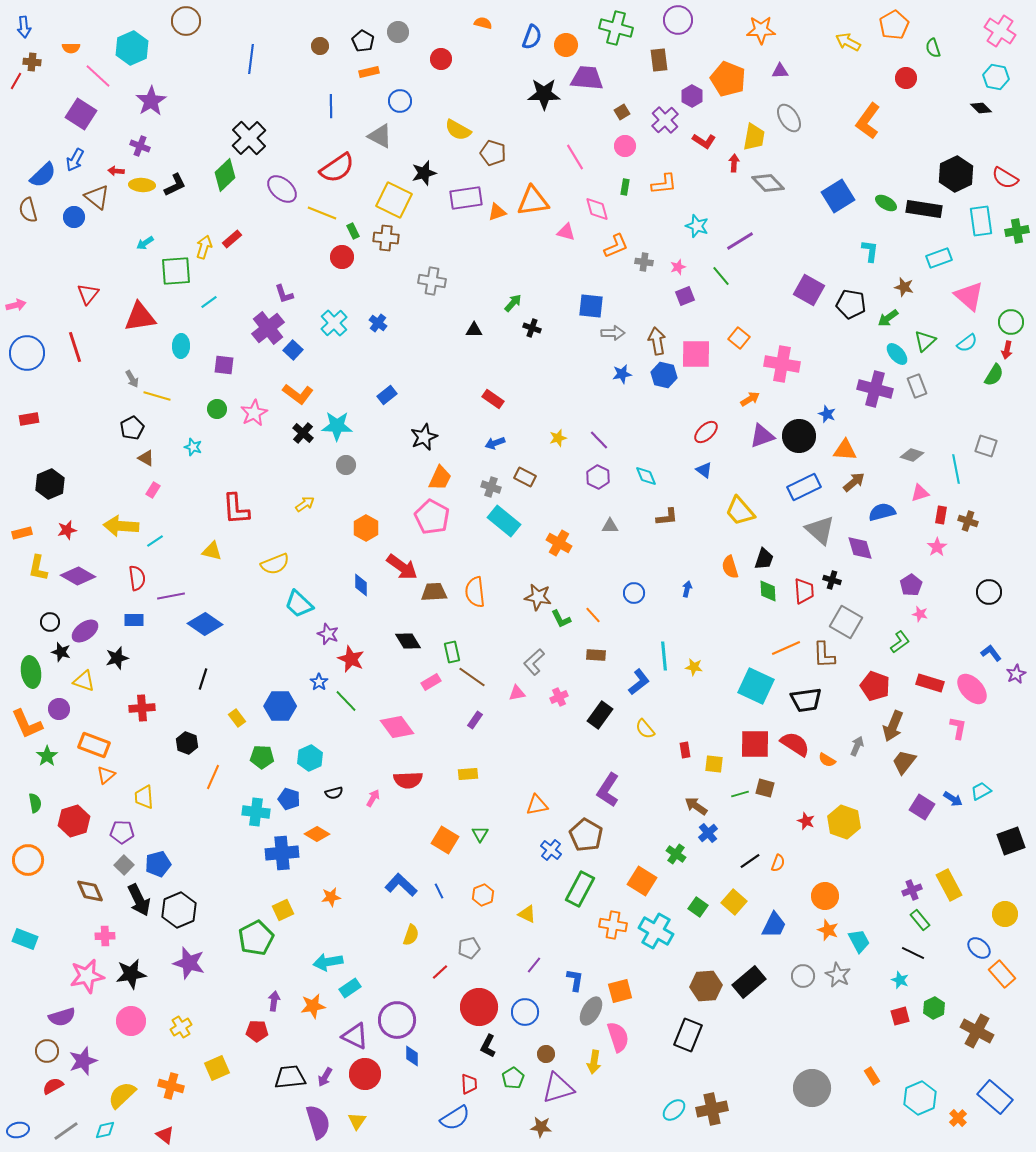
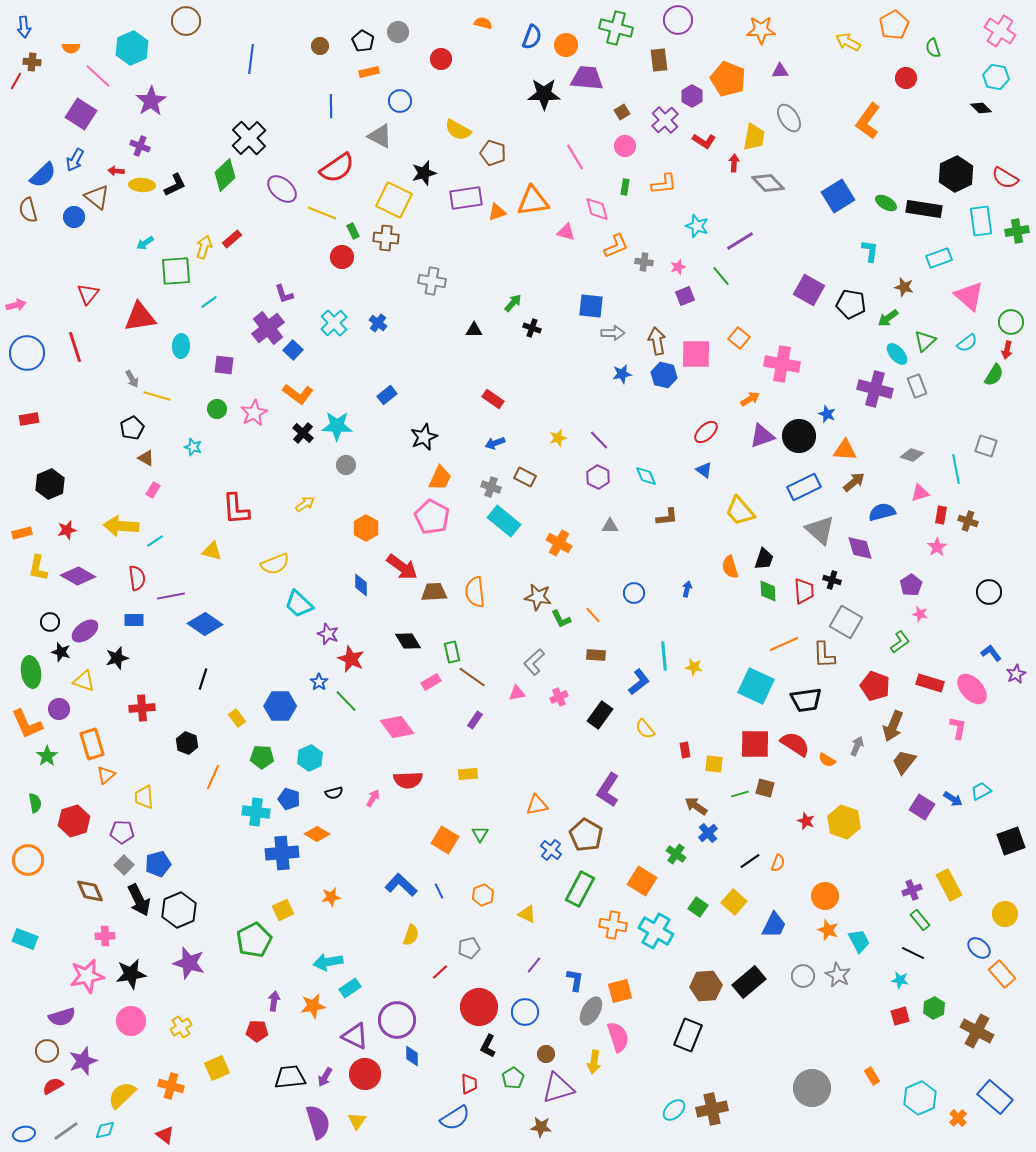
orange line at (786, 648): moved 2 px left, 4 px up
orange rectangle at (94, 745): moved 2 px left, 1 px up; rotated 52 degrees clockwise
green pentagon at (256, 938): moved 2 px left, 2 px down
cyan star at (900, 980): rotated 12 degrees counterclockwise
blue ellipse at (18, 1130): moved 6 px right, 4 px down
